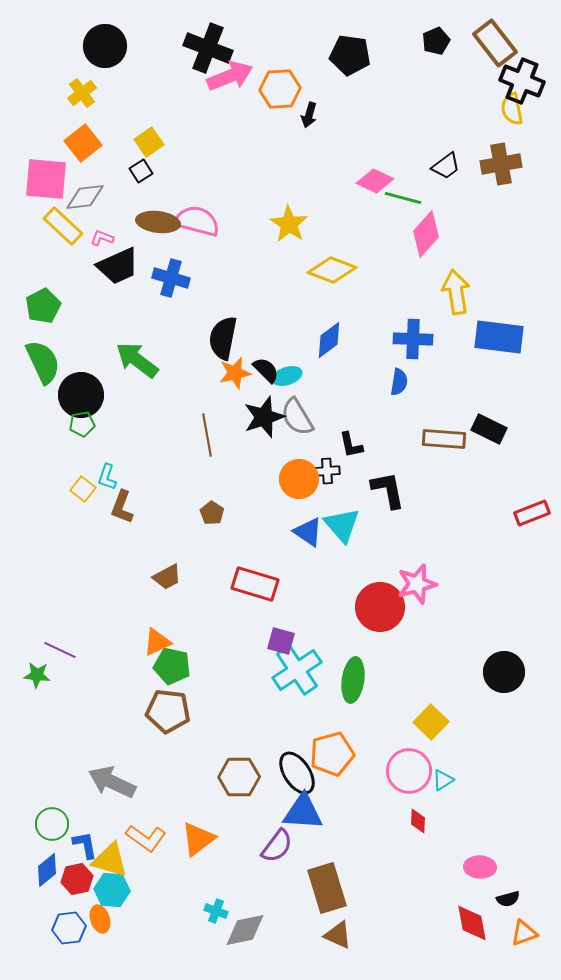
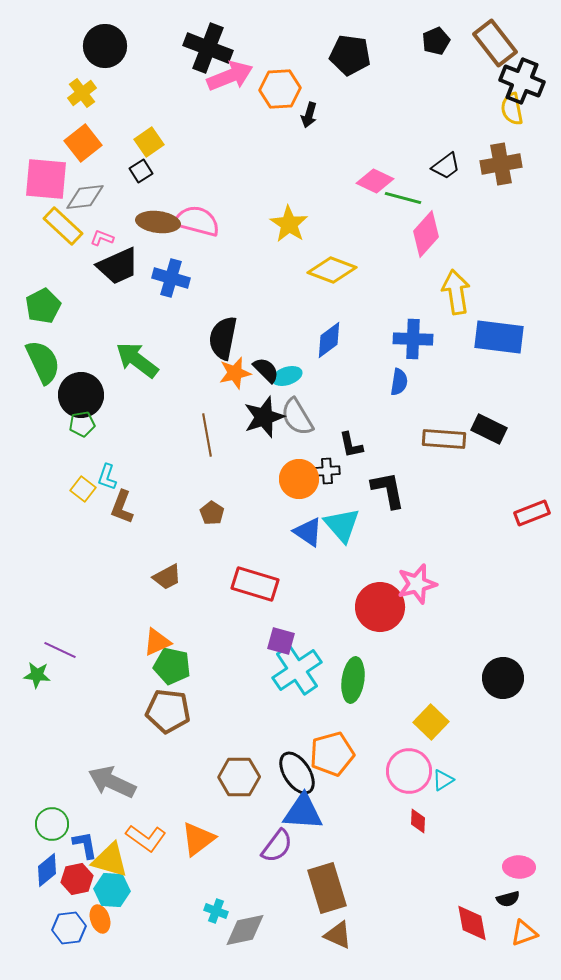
black circle at (504, 672): moved 1 px left, 6 px down
pink ellipse at (480, 867): moved 39 px right
